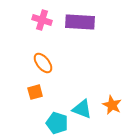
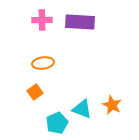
pink cross: rotated 18 degrees counterclockwise
orange ellipse: rotated 60 degrees counterclockwise
orange square: rotated 21 degrees counterclockwise
cyan pentagon: rotated 30 degrees clockwise
